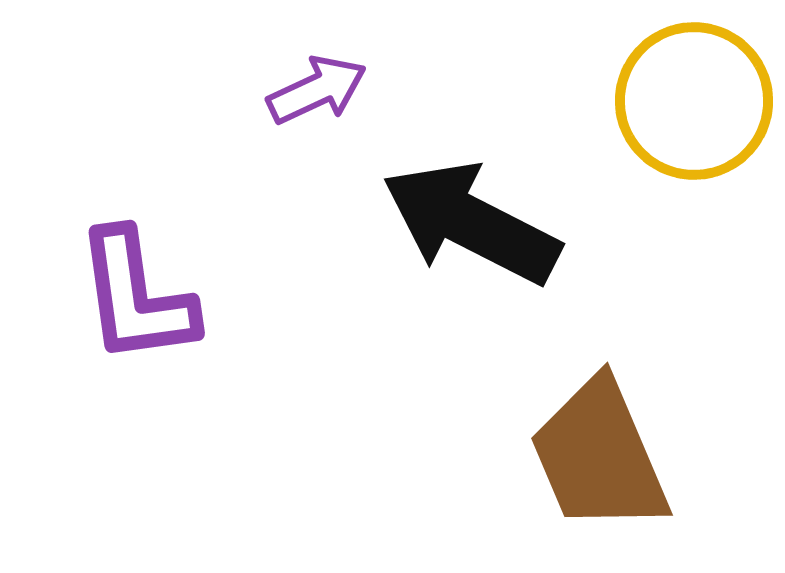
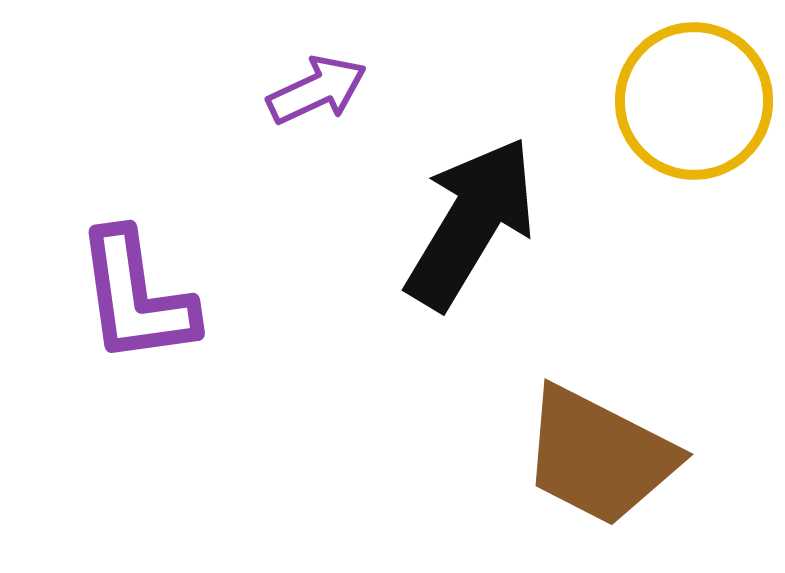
black arrow: rotated 94 degrees clockwise
brown trapezoid: rotated 40 degrees counterclockwise
